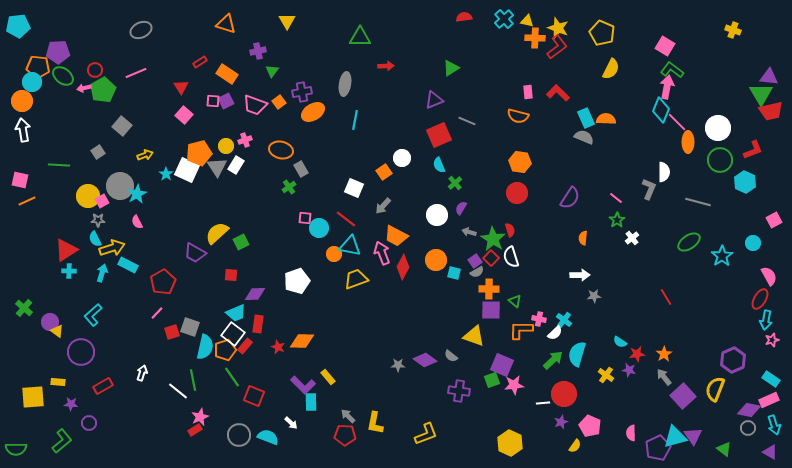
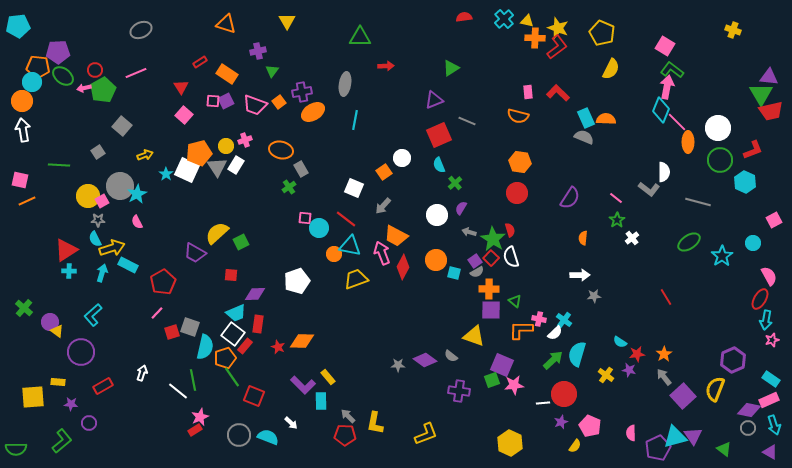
gray L-shape at (649, 189): rotated 105 degrees clockwise
orange pentagon at (225, 350): moved 8 px down
cyan rectangle at (311, 402): moved 10 px right, 1 px up
